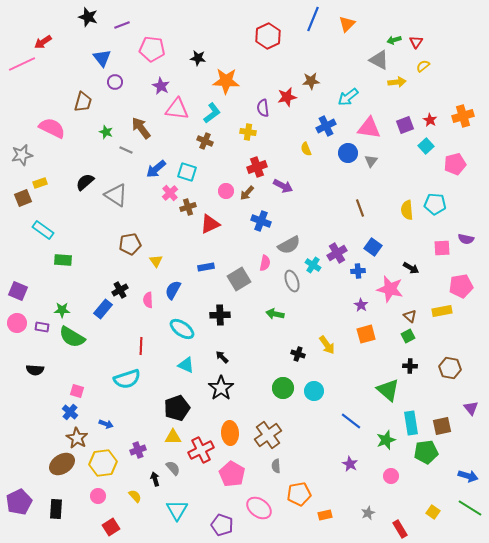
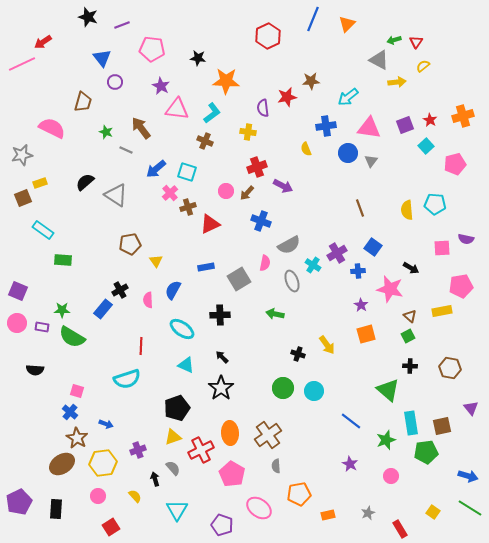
blue cross at (326, 126): rotated 18 degrees clockwise
yellow triangle at (173, 437): rotated 18 degrees counterclockwise
orange rectangle at (325, 515): moved 3 px right
